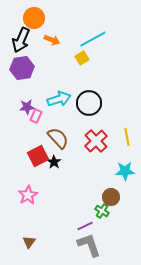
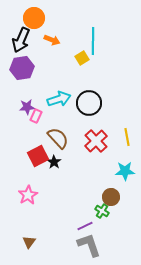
cyan line: moved 2 px down; rotated 60 degrees counterclockwise
